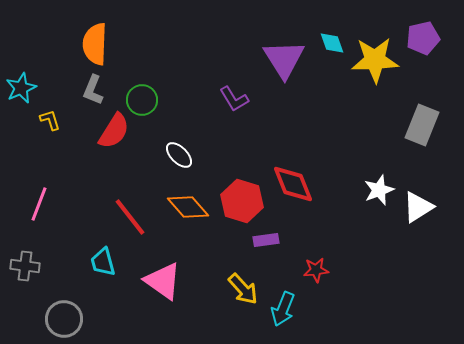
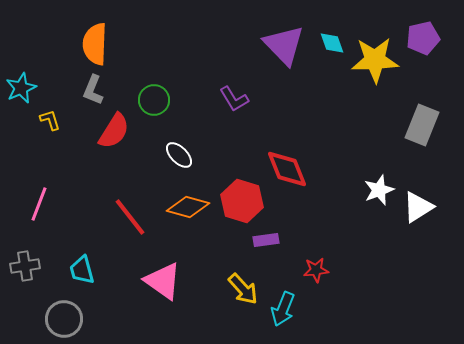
purple triangle: moved 14 px up; rotated 12 degrees counterclockwise
green circle: moved 12 px right
red diamond: moved 6 px left, 15 px up
orange diamond: rotated 33 degrees counterclockwise
cyan trapezoid: moved 21 px left, 8 px down
gray cross: rotated 16 degrees counterclockwise
